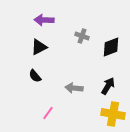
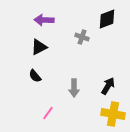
gray cross: moved 1 px down
black diamond: moved 4 px left, 28 px up
gray arrow: rotated 96 degrees counterclockwise
